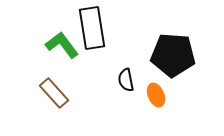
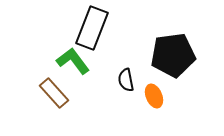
black rectangle: rotated 30 degrees clockwise
green L-shape: moved 11 px right, 16 px down
black pentagon: rotated 12 degrees counterclockwise
orange ellipse: moved 2 px left, 1 px down
